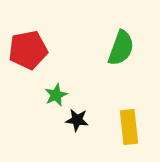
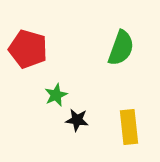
red pentagon: moved 1 px up; rotated 27 degrees clockwise
